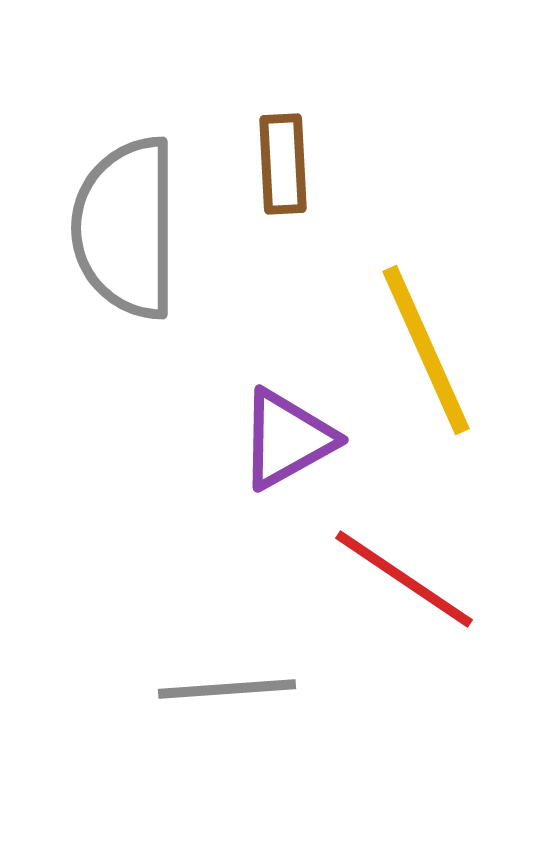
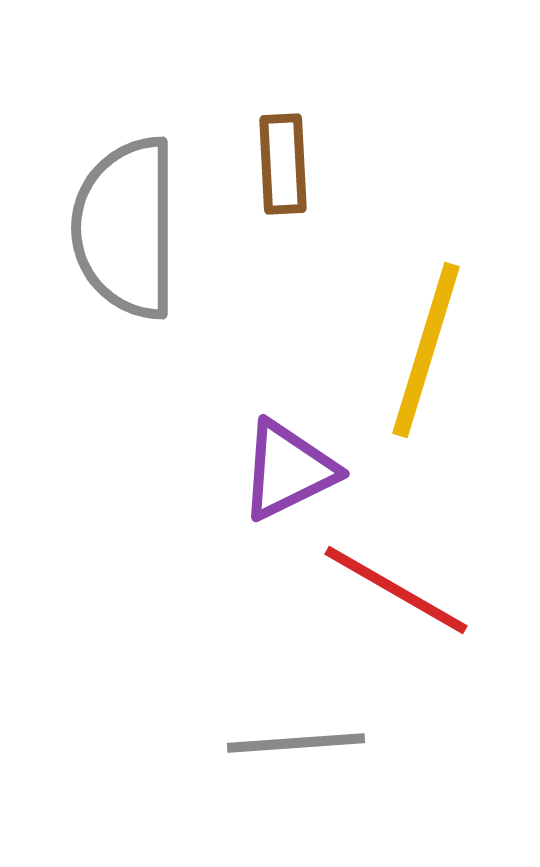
yellow line: rotated 41 degrees clockwise
purple triangle: moved 1 px right, 31 px down; rotated 3 degrees clockwise
red line: moved 8 px left, 11 px down; rotated 4 degrees counterclockwise
gray line: moved 69 px right, 54 px down
